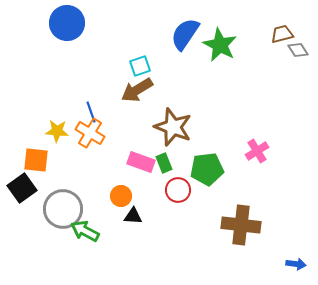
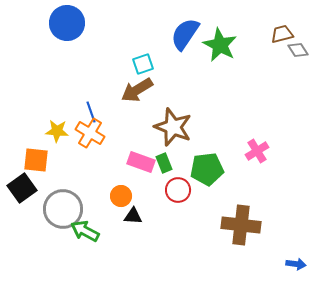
cyan square: moved 3 px right, 2 px up
